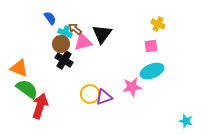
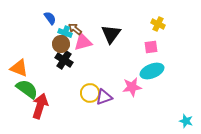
black triangle: moved 9 px right
pink square: moved 1 px down
yellow circle: moved 1 px up
